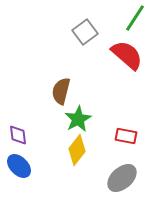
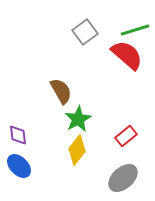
green line: moved 12 px down; rotated 40 degrees clockwise
brown semicircle: rotated 136 degrees clockwise
red rectangle: rotated 50 degrees counterclockwise
gray ellipse: moved 1 px right
